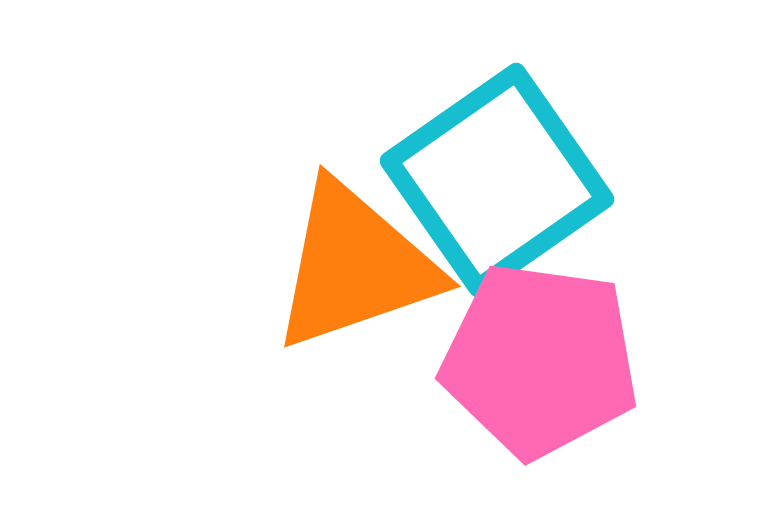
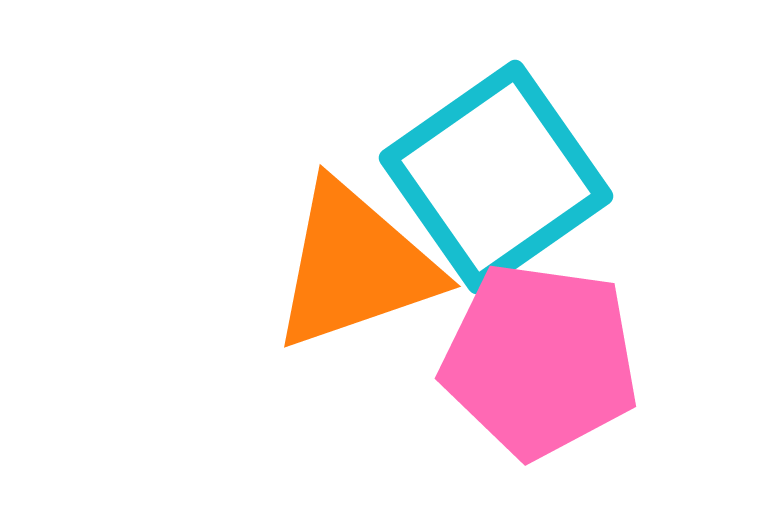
cyan square: moved 1 px left, 3 px up
